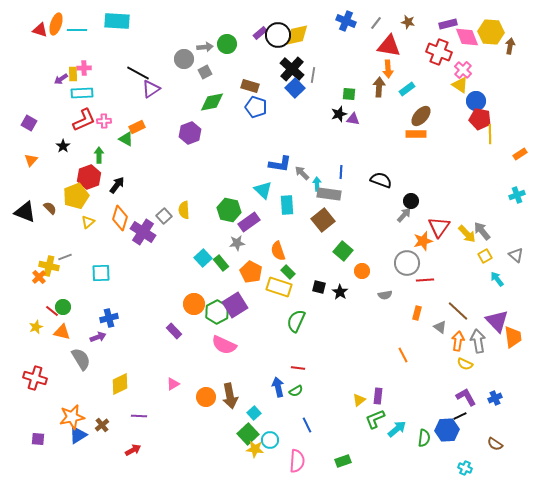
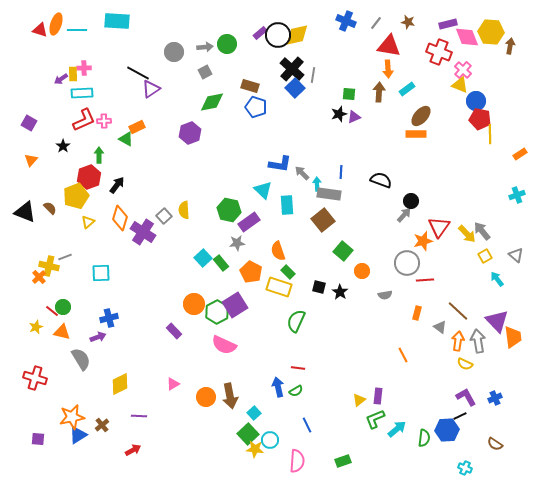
gray circle at (184, 59): moved 10 px left, 7 px up
yellow triangle at (460, 85): rotated 12 degrees counterclockwise
brown arrow at (379, 87): moved 5 px down
purple triangle at (353, 119): moved 1 px right, 2 px up; rotated 32 degrees counterclockwise
